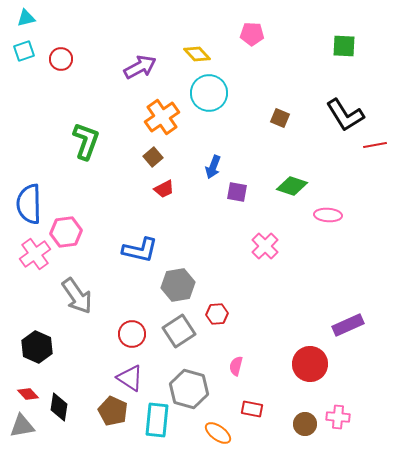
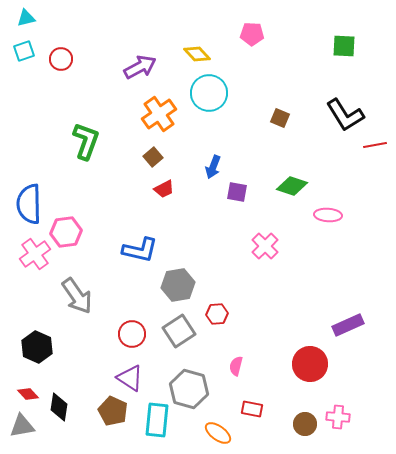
orange cross at (162, 117): moved 3 px left, 3 px up
